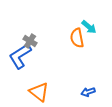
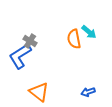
cyan arrow: moved 5 px down
orange semicircle: moved 3 px left, 1 px down
